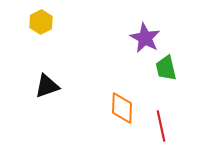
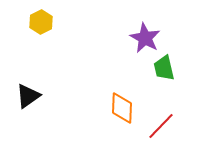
green trapezoid: moved 2 px left
black triangle: moved 19 px left, 10 px down; rotated 16 degrees counterclockwise
red line: rotated 56 degrees clockwise
